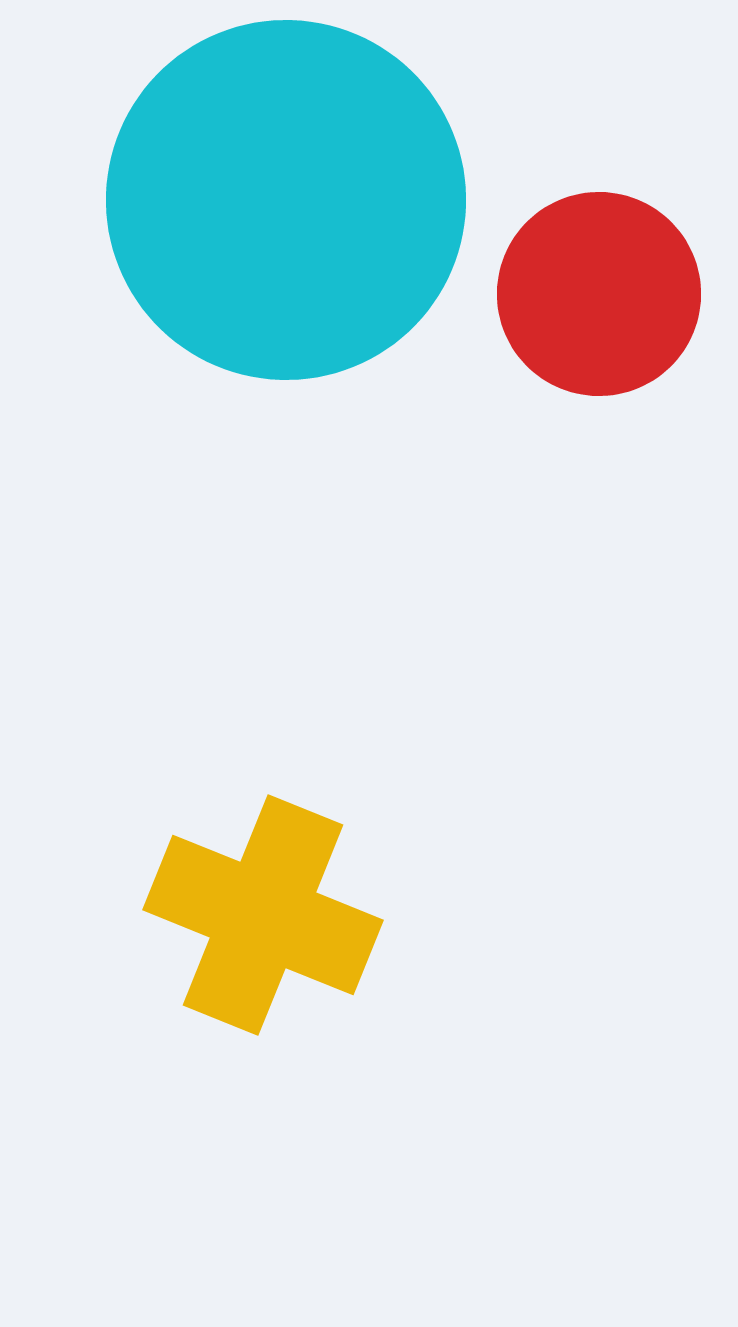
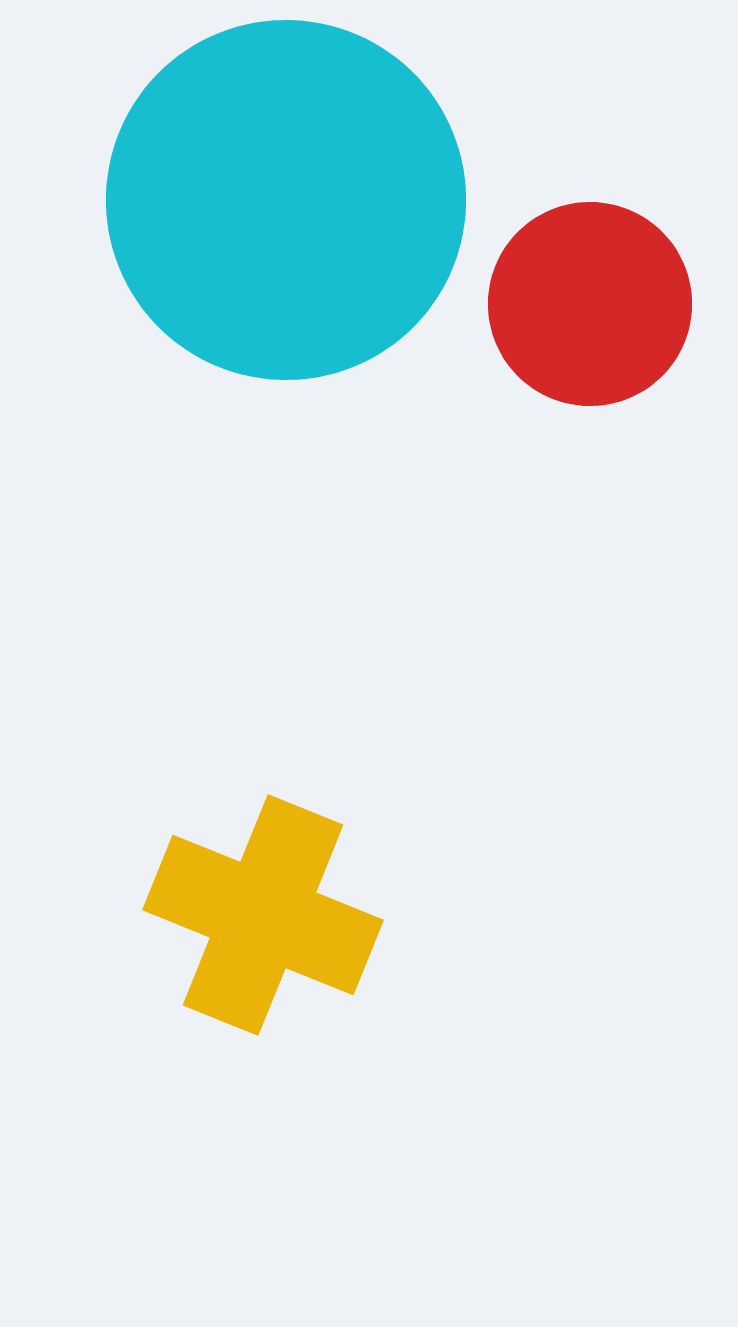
red circle: moved 9 px left, 10 px down
